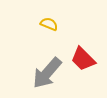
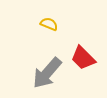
red trapezoid: moved 1 px up
